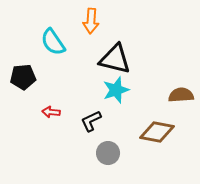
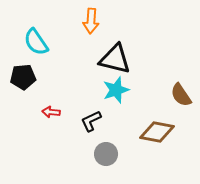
cyan semicircle: moved 17 px left
brown semicircle: rotated 120 degrees counterclockwise
gray circle: moved 2 px left, 1 px down
